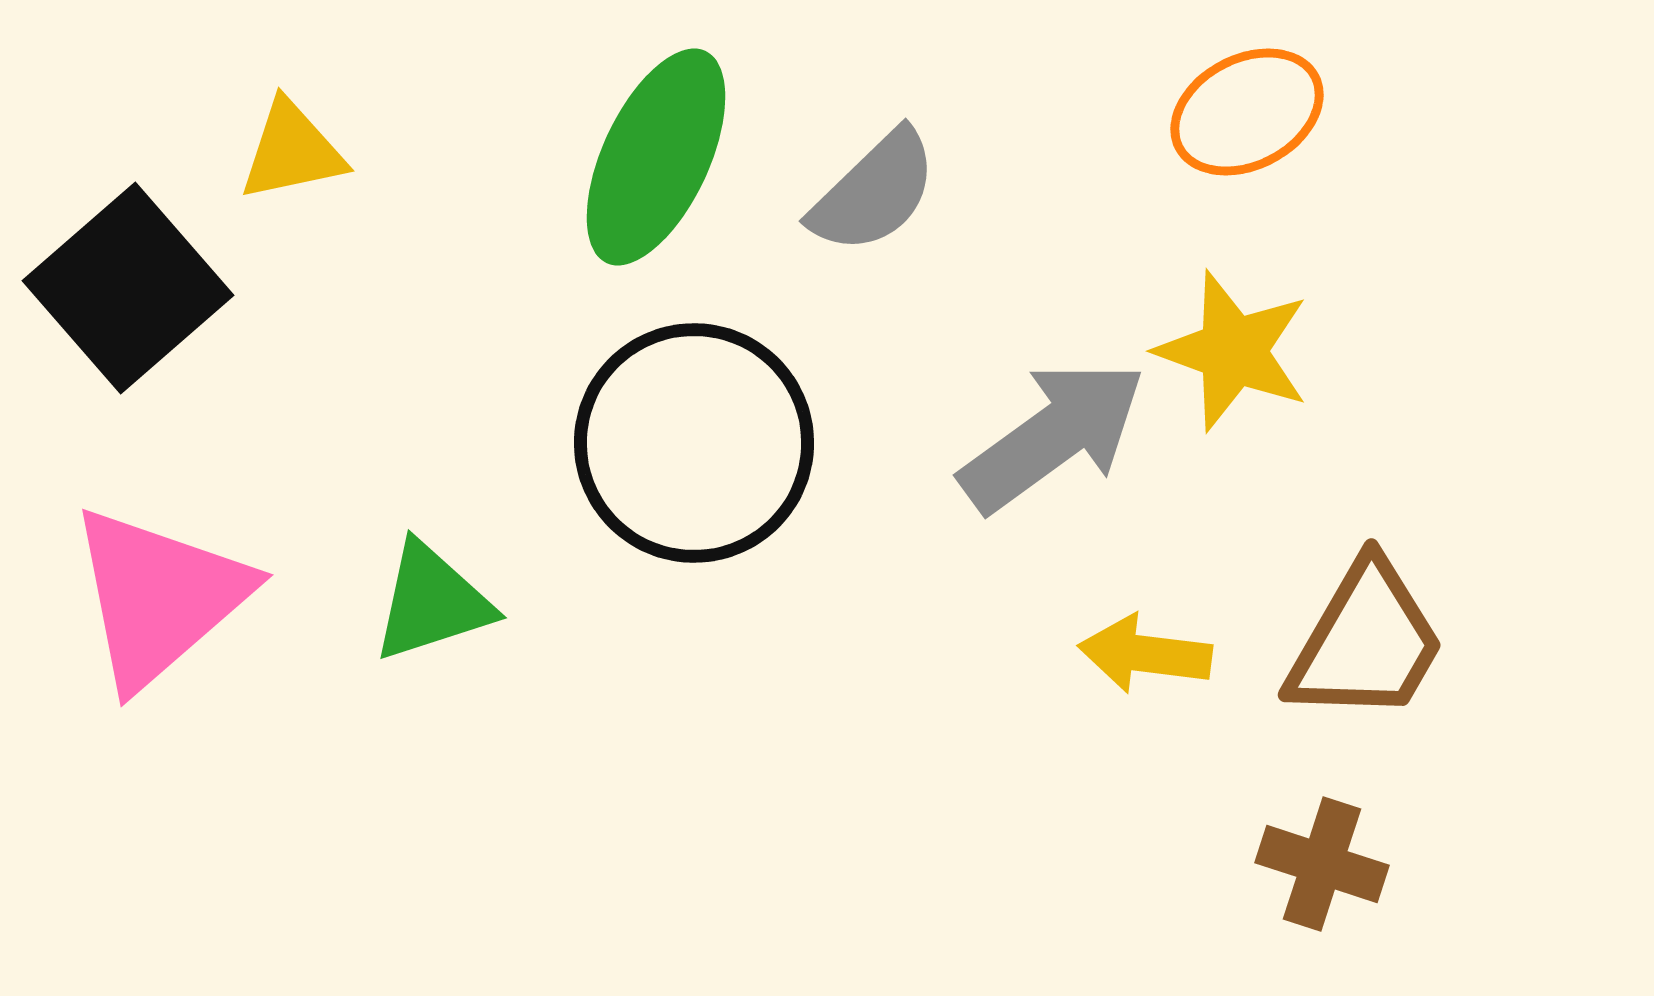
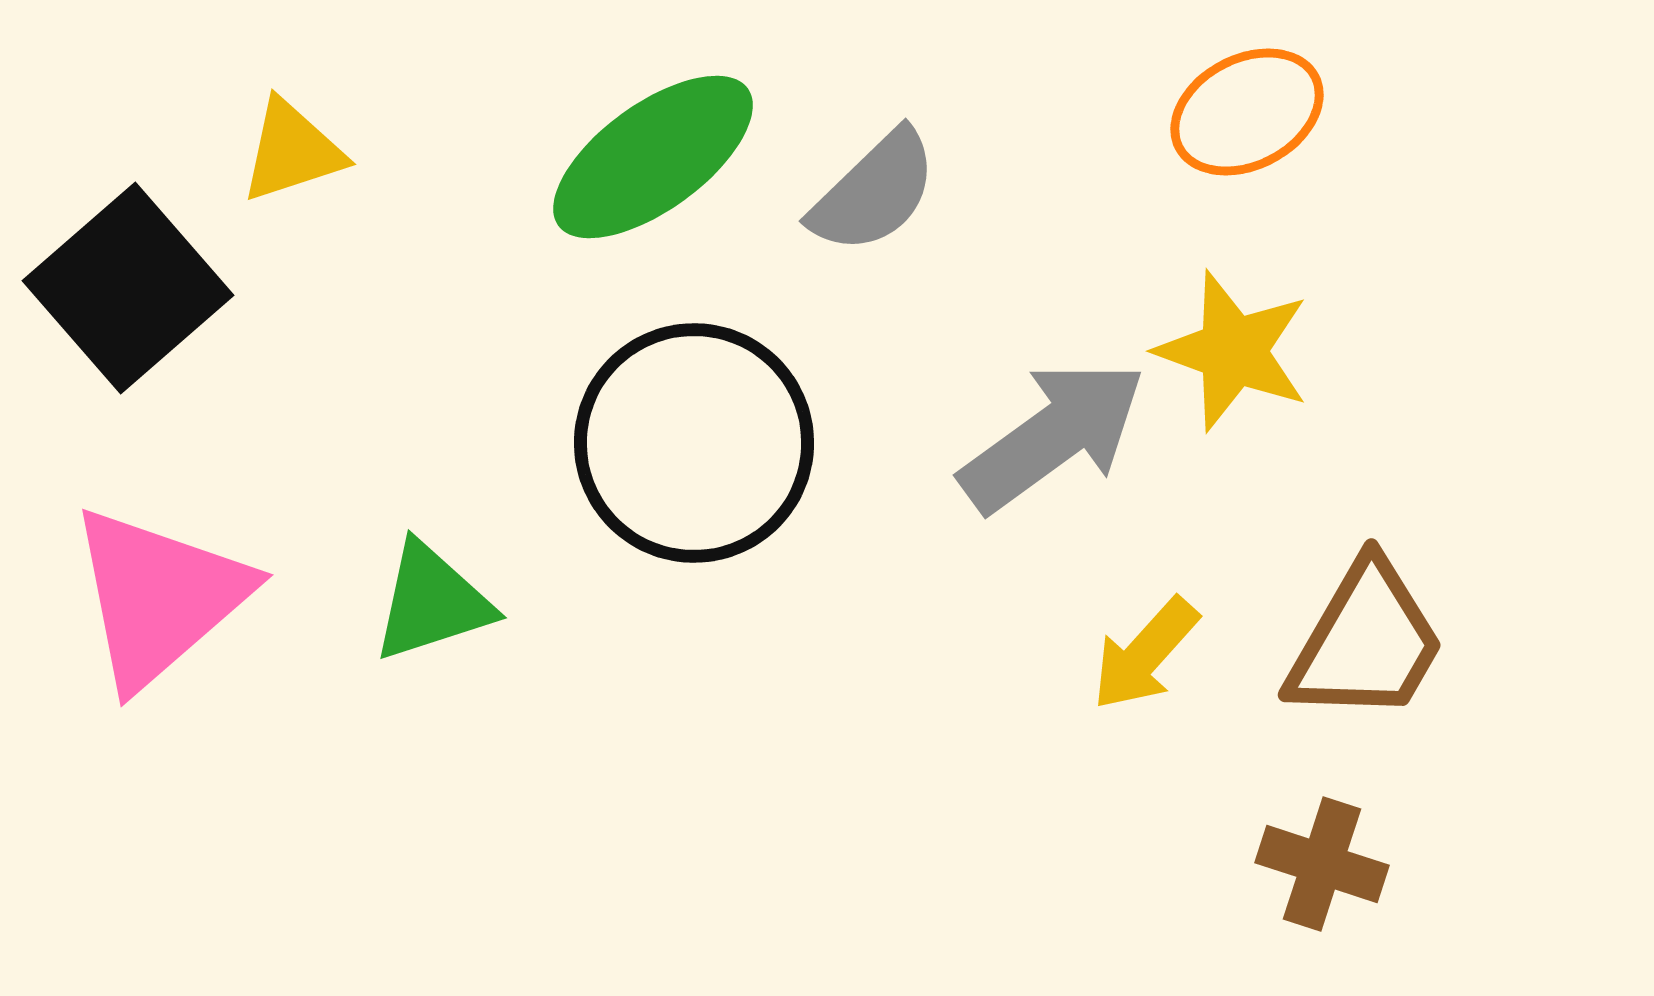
yellow triangle: rotated 6 degrees counterclockwise
green ellipse: moved 3 px left; rotated 29 degrees clockwise
yellow arrow: rotated 55 degrees counterclockwise
